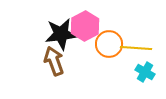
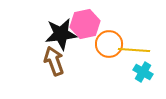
pink hexagon: moved 2 px up; rotated 16 degrees clockwise
yellow line: moved 2 px left, 2 px down
cyan cross: moved 2 px left
